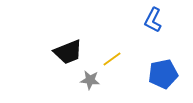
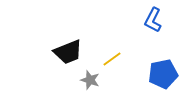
gray star: rotated 12 degrees clockwise
